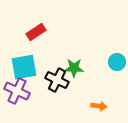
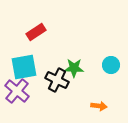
cyan circle: moved 6 px left, 3 px down
purple cross: rotated 15 degrees clockwise
